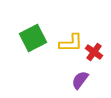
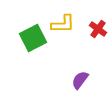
yellow L-shape: moved 8 px left, 19 px up
red cross: moved 4 px right, 23 px up
